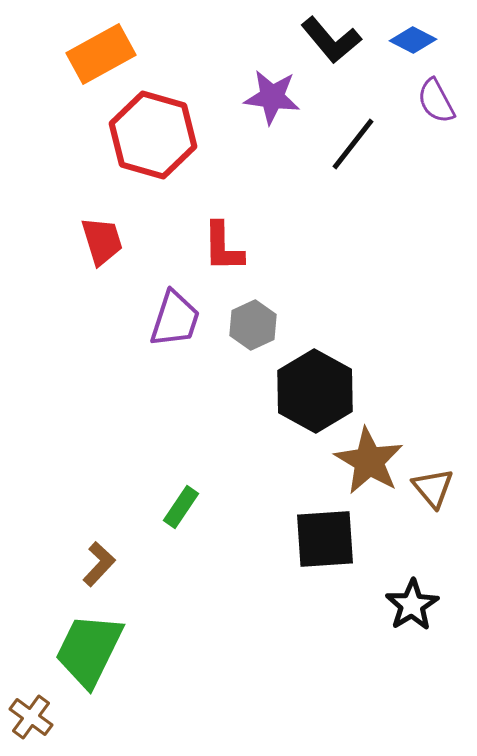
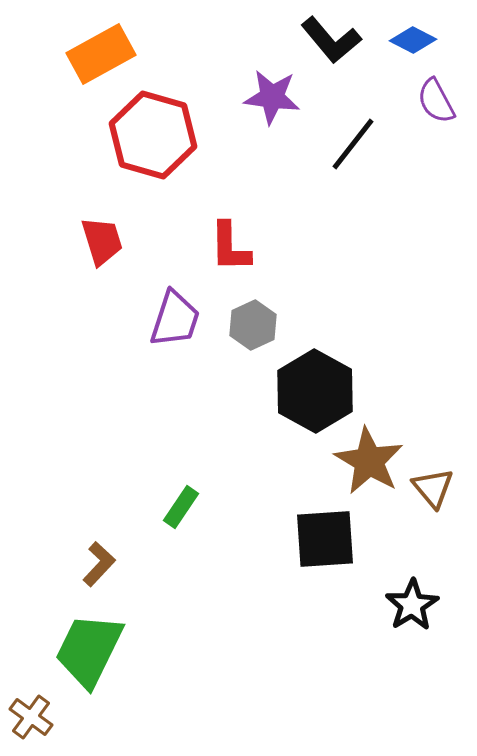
red L-shape: moved 7 px right
